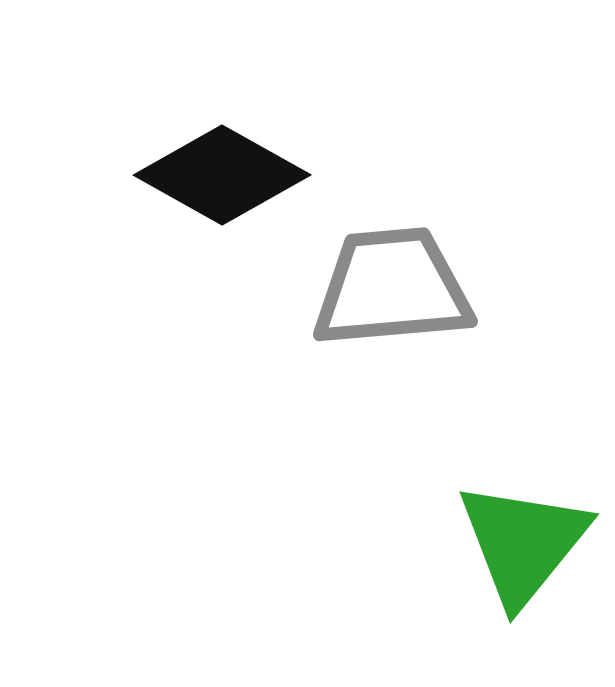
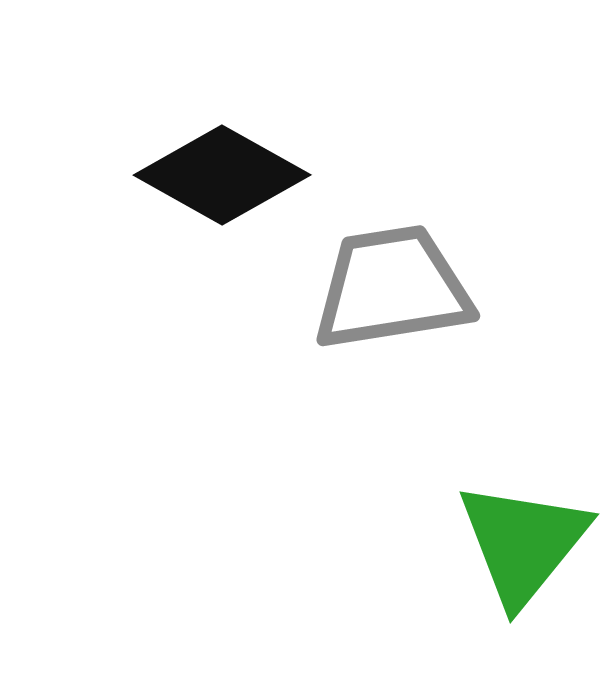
gray trapezoid: rotated 4 degrees counterclockwise
